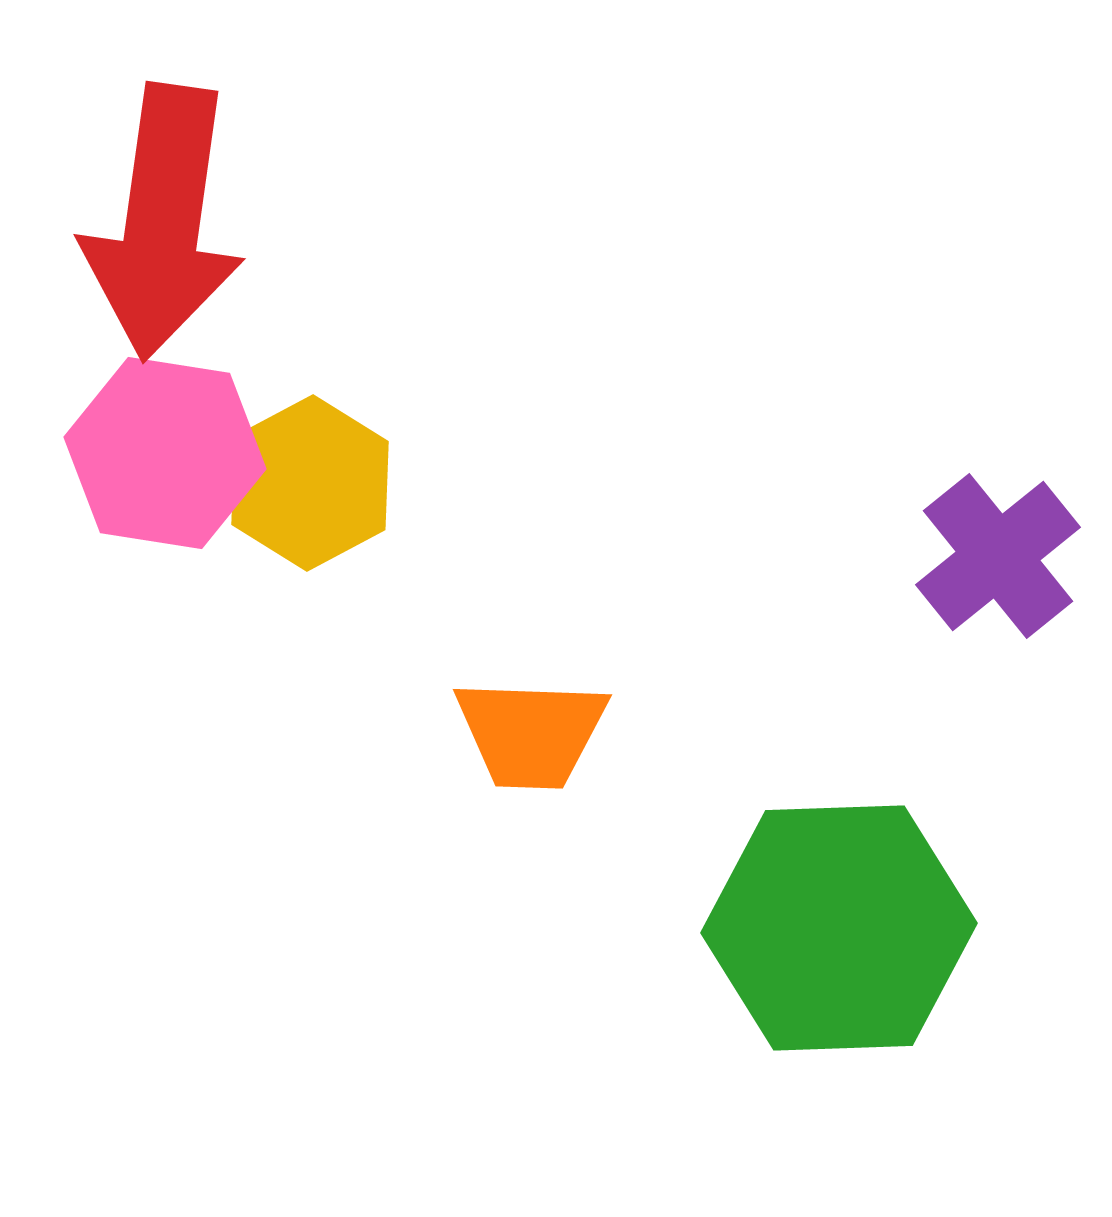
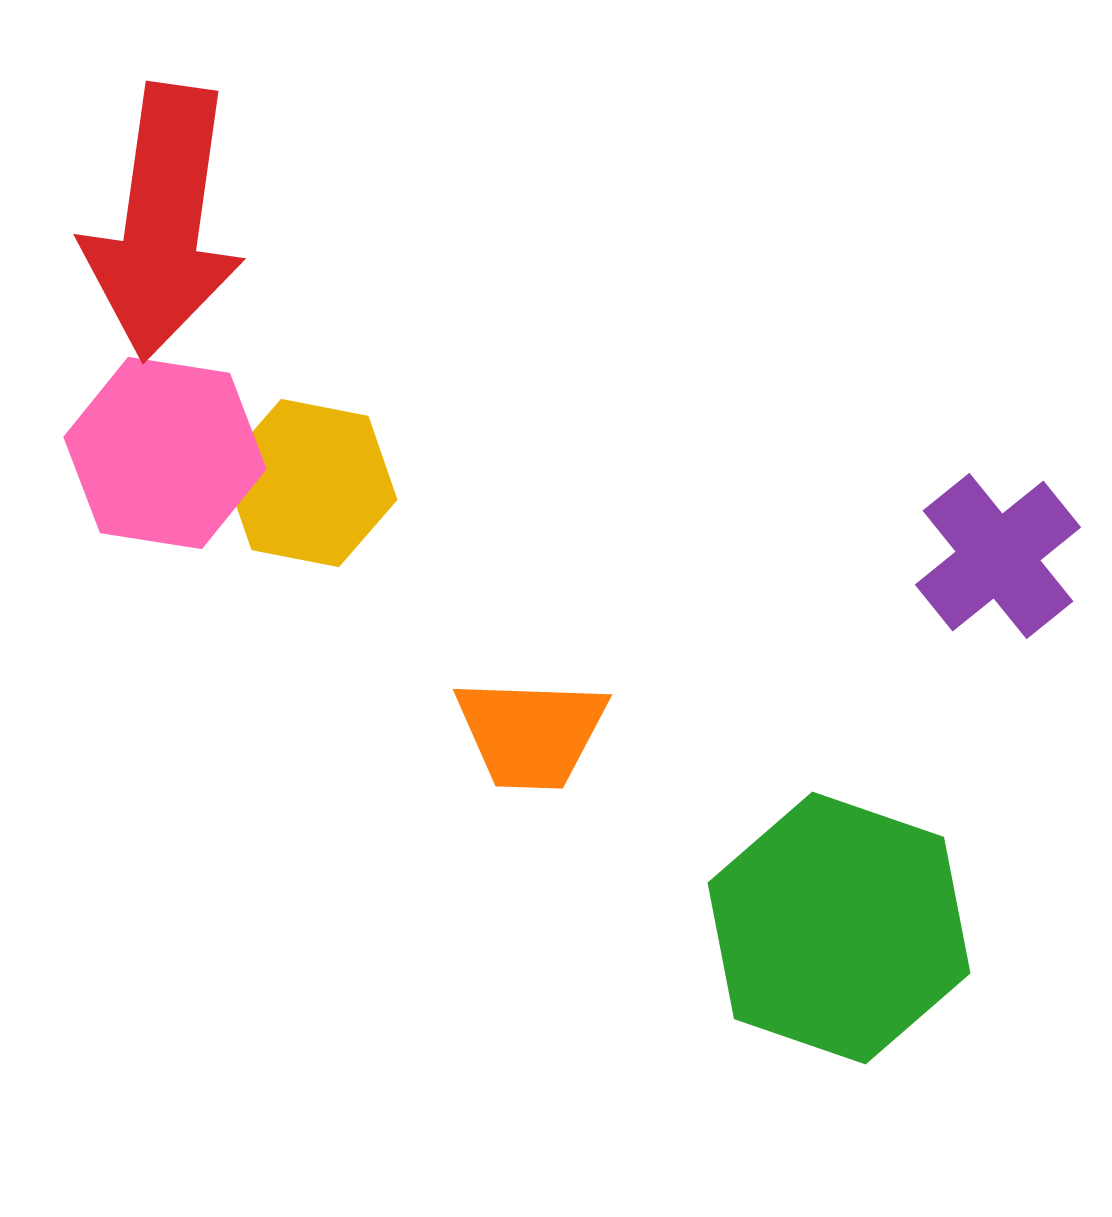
yellow hexagon: rotated 21 degrees counterclockwise
green hexagon: rotated 21 degrees clockwise
